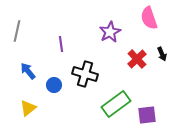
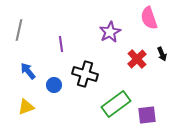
gray line: moved 2 px right, 1 px up
yellow triangle: moved 2 px left, 1 px up; rotated 18 degrees clockwise
